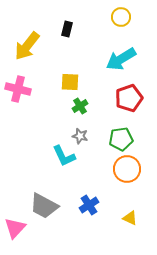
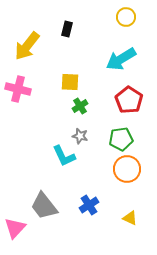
yellow circle: moved 5 px right
red pentagon: moved 2 px down; rotated 20 degrees counterclockwise
gray trapezoid: rotated 24 degrees clockwise
